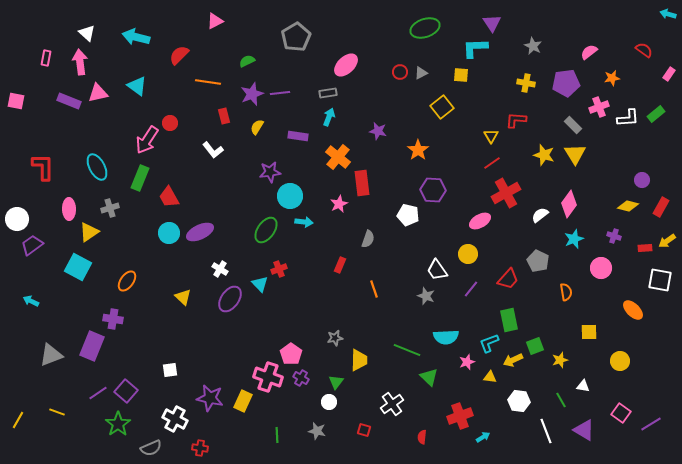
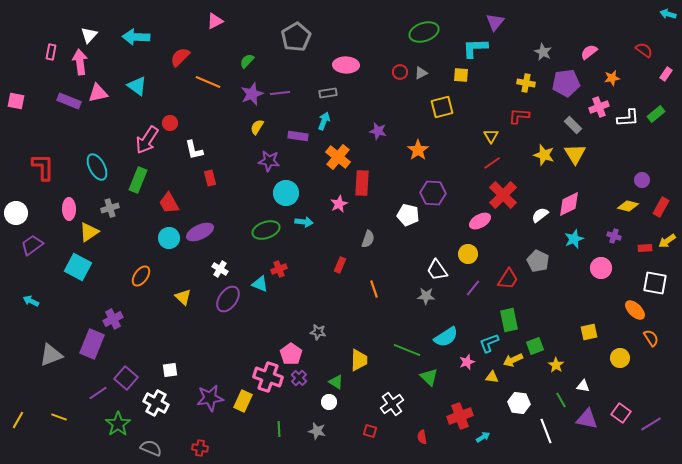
purple triangle at (492, 23): moved 3 px right, 1 px up; rotated 12 degrees clockwise
green ellipse at (425, 28): moved 1 px left, 4 px down
white triangle at (87, 33): moved 2 px right, 2 px down; rotated 30 degrees clockwise
cyan arrow at (136, 37): rotated 12 degrees counterclockwise
gray star at (533, 46): moved 10 px right, 6 px down
red semicircle at (179, 55): moved 1 px right, 2 px down
pink rectangle at (46, 58): moved 5 px right, 6 px up
green semicircle at (247, 61): rotated 21 degrees counterclockwise
pink ellipse at (346, 65): rotated 45 degrees clockwise
pink rectangle at (669, 74): moved 3 px left
orange line at (208, 82): rotated 15 degrees clockwise
yellow square at (442, 107): rotated 25 degrees clockwise
red rectangle at (224, 116): moved 14 px left, 62 px down
cyan arrow at (329, 117): moved 5 px left, 4 px down
red L-shape at (516, 120): moved 3 px right, 4 px up
white L-shape at (213, 150): moved 19 px left; rotated 25 degrees clockwise
purple star at (270, 172): moved 1 px left, 11 px up; rotated 15 degrees clockwise
green rectangle at (140, 178): moved 2 px left, 2 px down
red rectangle at (362, 183): rotated 10 degrees clockwise
purple hexagon at (433, 190): moved 3 px down
red cross at (506, 193): moved 3 px left, 2 px down; rotated 16 degrees counterclockwise
cyan circle at (290, 196): moved 4 px left, 3 px up
red trapezoid at (169, 197): moved 6 px down
pink diamond at (569, 204): rotated 28 degrees clockwise
white circle at (17, 219): moved 1 px left, 6 px up
green ellipse at (266, 230): rotated 36 degrees clockwise
cyan circle at (169, 233): moved 5 px down
red trapezoid at (508, 279): rotated 10 degrees counterclockwise
white square at (660, 280): moved 5 px left, 3 px down
orange ellipse at (127, 281): moved 14 px right, 5 px up
cyan triangle at (260, 284): rotated 24 degrees counterclockwise
purple line at (471, 289): moved 2 px right, 1 px up
orange semicircle at (566, 292): moved 85 px right, 46 px down; rotated 24 degrees counterclockwise
gray star at (426, 296): rotated 18 degrees counterclockwise
purple ellipse at (230, 299): moved 2 px left
orange ellipse at (633, 310): moved 2 px right
purple cross at (113, 319): rotated 36 degrees counterclockwise
yellow square at (589, 332): rotated 12 degrees counterclockwise
cyan semicircle at (446, 337): rotated 30 degrees counterclockwise
gray star at (335, 338): moved 17 px left, 6 px up; rotated 21 degrees clockwise
purple rectangle at (92, 346): moved 2 px up
yellow star at (560, 360): moved 4 px left, 5 px down; rotated 21 degrees counterclockwise
yellow circle at (620, 361): moved 3 px up
yellow triangle at (490, 377): moved 2 px right
purple cross at (301, 378): moved 2 px left; rotated 14 degrees clockwise
green triangle at (336, 382): rotated 35 degrees counterclockwise
purple square at (126, 391): moved 13 px up
purple star at (210, 398): rotated 20 degrees counterclockwise
white hexagon at (519, 401): moved 2 px down
yellow line at (57, 412): moved 2 px right, 5 px down
white cross at (175, 419): moved 19 px left, 16 px up
red square at (364, 430): moved 6 px right, 1 px down
purple triangle at (584, 430): moved 3 px right, 11 px up; rotated 20 degrees counterclockwise
green line at (277, 435): moved 2 px right, 6 px up
red semicircle at (422, 437): rotated 16 degrees counterclockwise
gray semicircle at (151, 448): rotated 135 degrees counterclockwise
